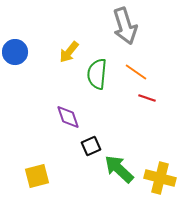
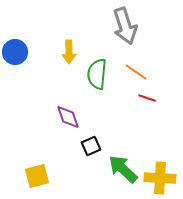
yellow arrow: rotated 40 degrees counterclockwise
green arrow: moved 4 px right
yellow cross: rotated 12 degrees counterclockwise
